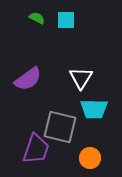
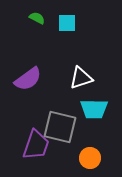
cyan square: moved 1 px right, 3 px down
white triangle: rotated 40 degrees clockwise
purple trapezoid: moved 4 px up
